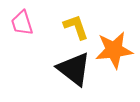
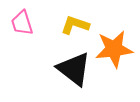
yellow L-shape: moved 1 px left, 2 px up; rotated 52 degrees counterclockwise
orange star: moved 1 px up
